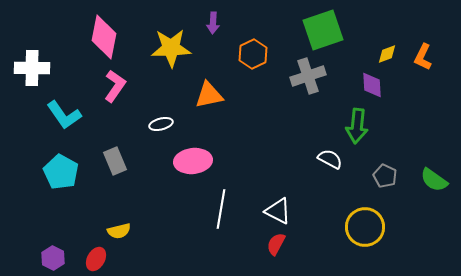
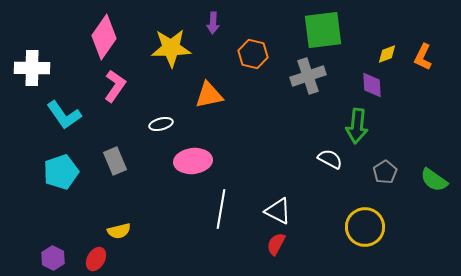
green square: rotated 12 degrees clockwise
pink diamond: rotated 24 degrees clockwise
orange hexagon: rotated 20 degrees counterclockwise
cyan pentagon: rotated 24 degrees clockwise
gray pentagon: moved 4 px up; rotated 15 degrees clockwise
